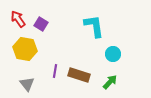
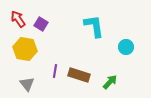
cyan circle: moved 13 px right, 7 px up
